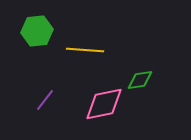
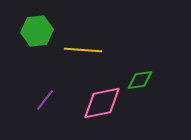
yellow line: moved 2 px left
pink diamond: moved 2 px left, 1 px up
